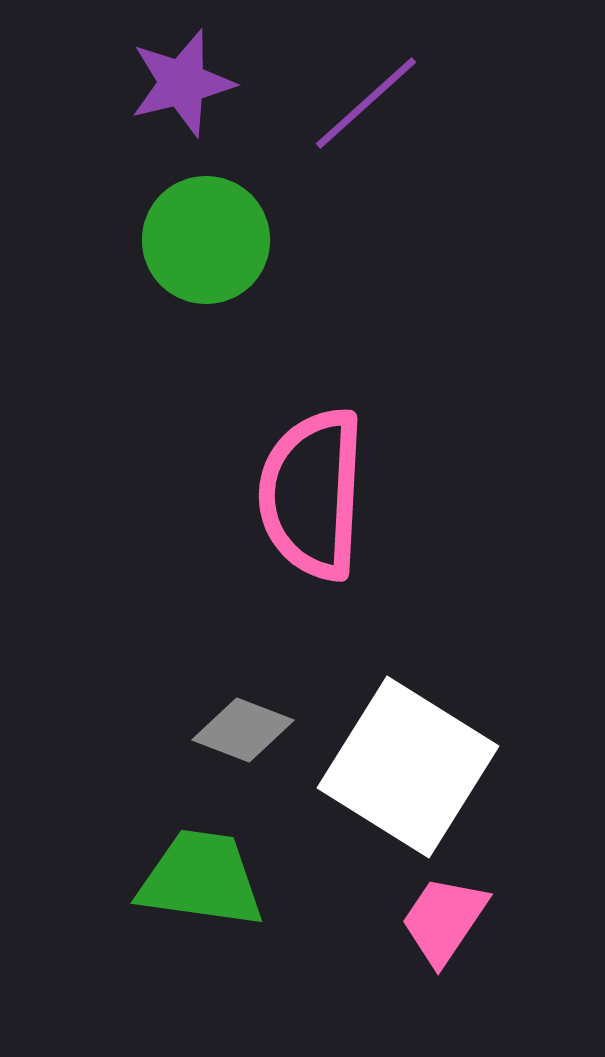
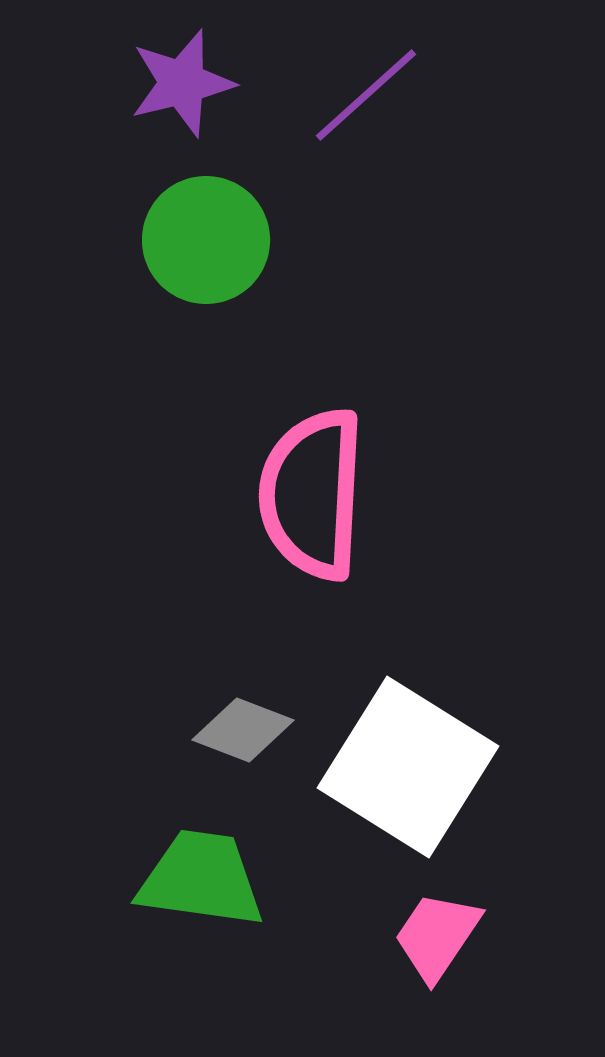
purple line: moved 8 px up
pink trapezoid: moved 7 px left, 16 px down
